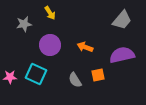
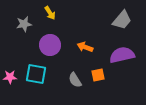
cyan square: rotated 15 degrees counterclockwise
